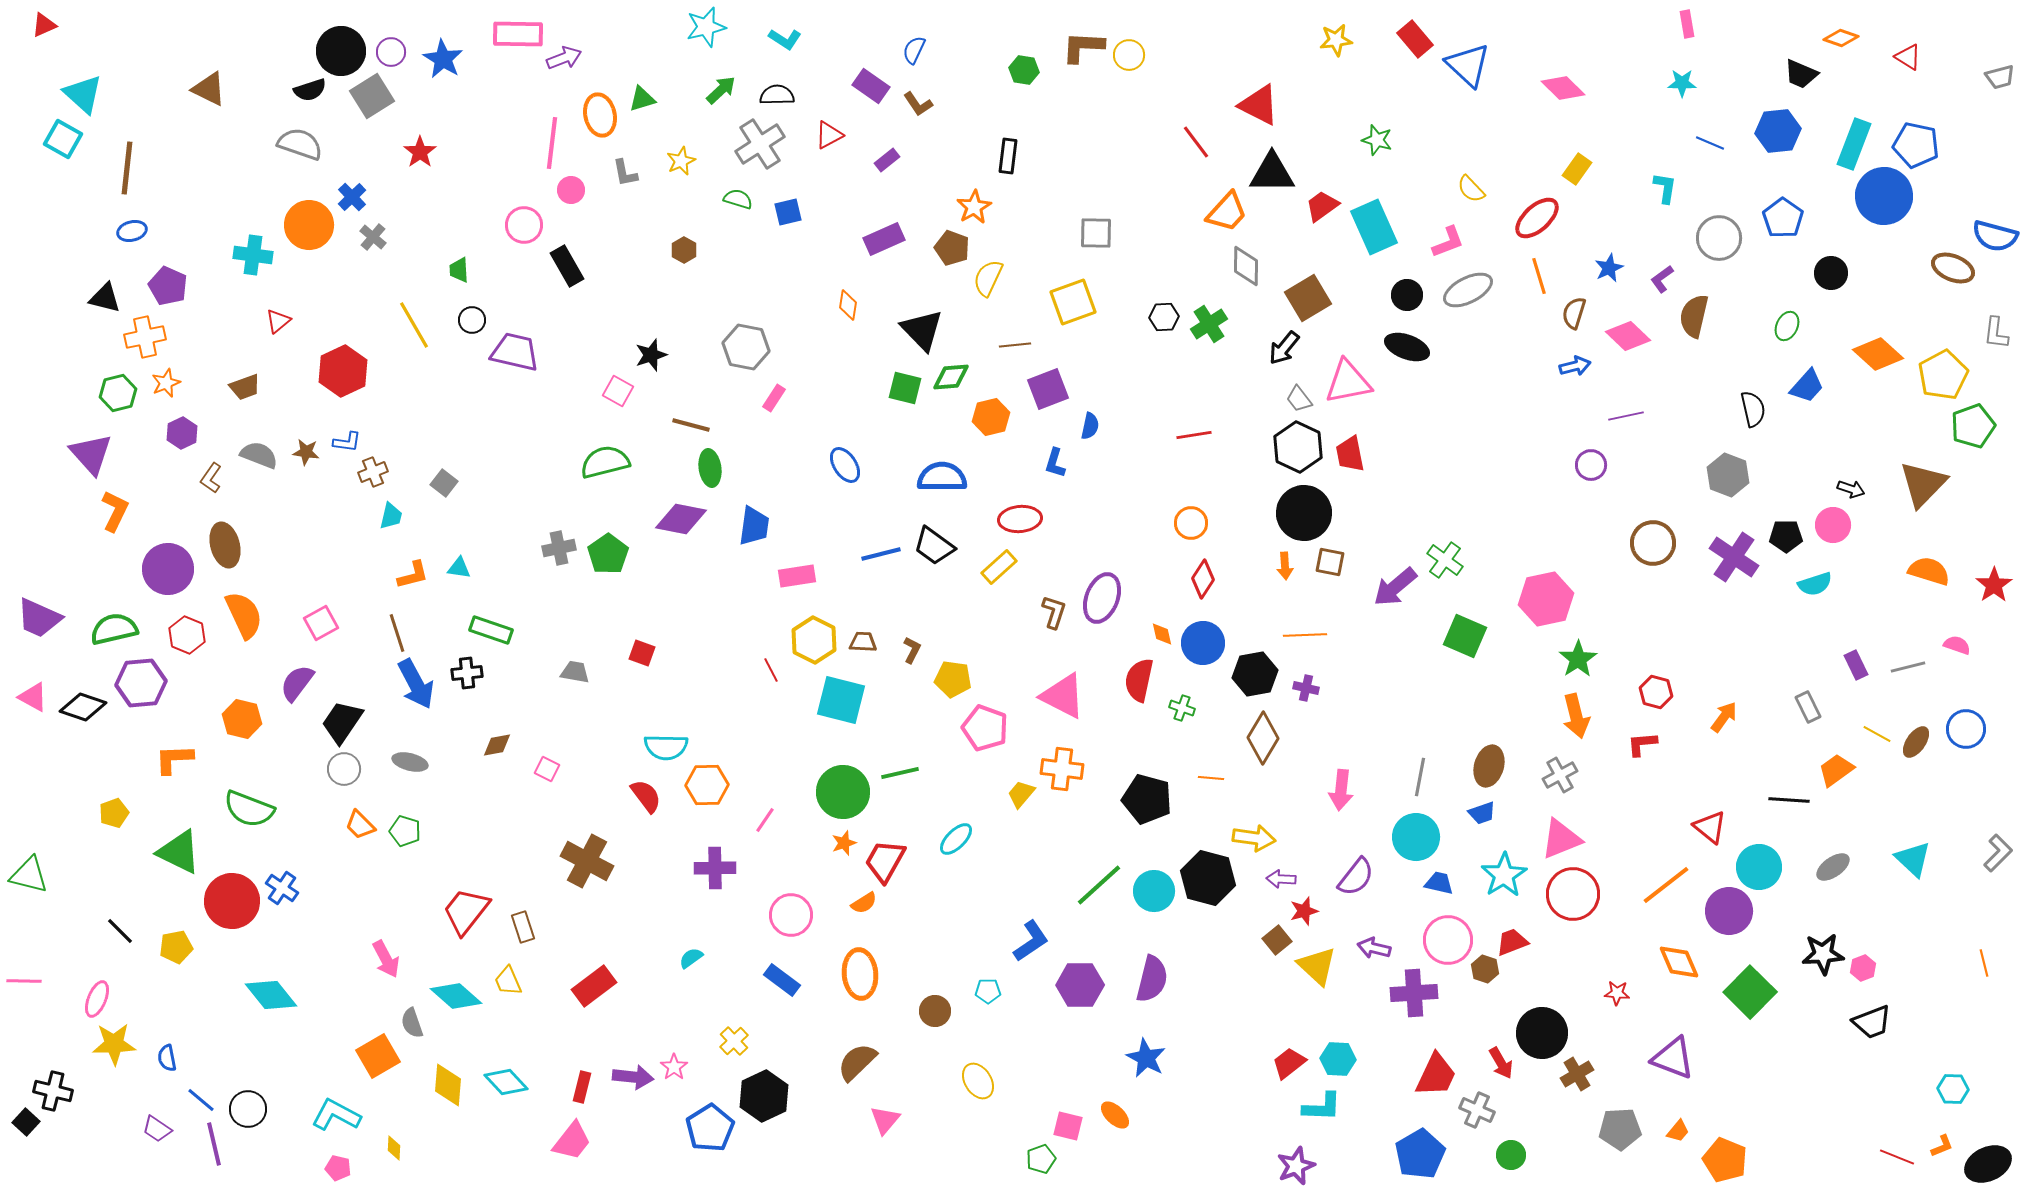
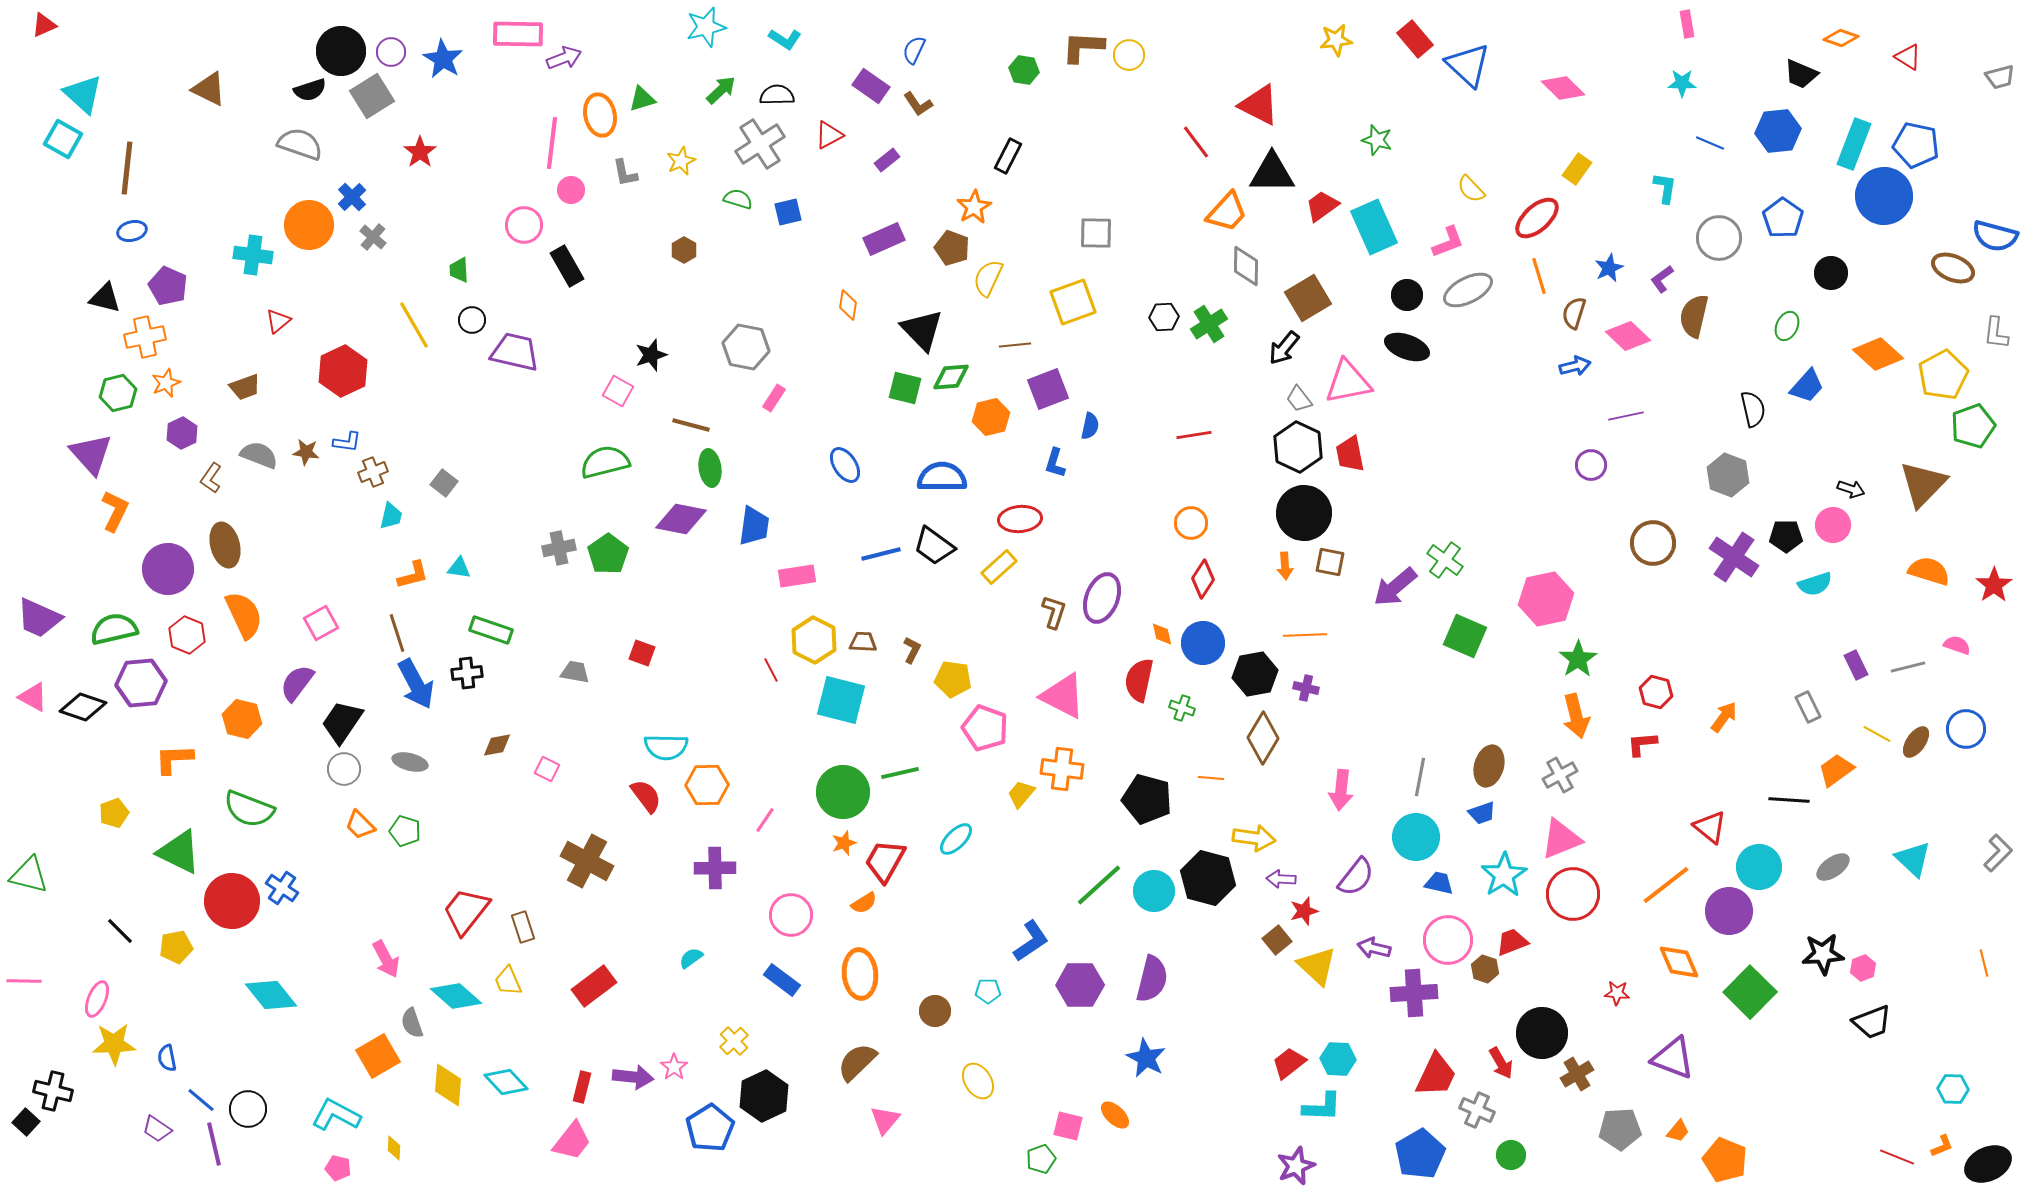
black rectangle at (1008, 156): rotated 20 degrees clockwise
